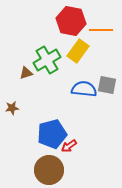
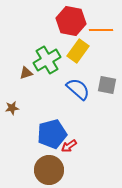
blue semicircle: moved 6 px left; rotated 35 degrees clockwise
